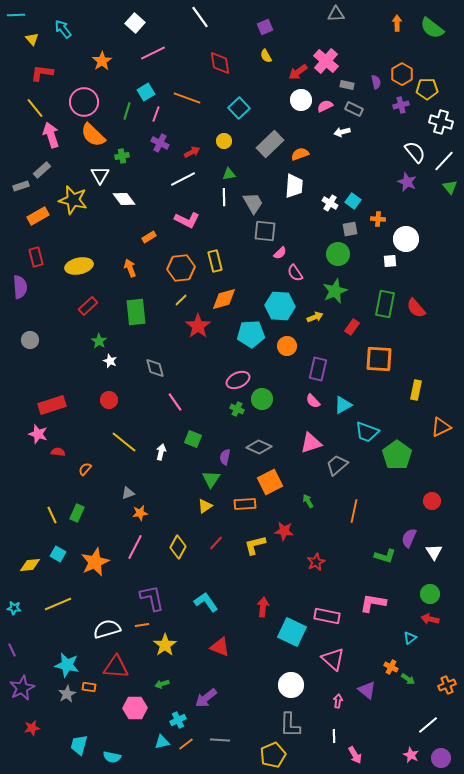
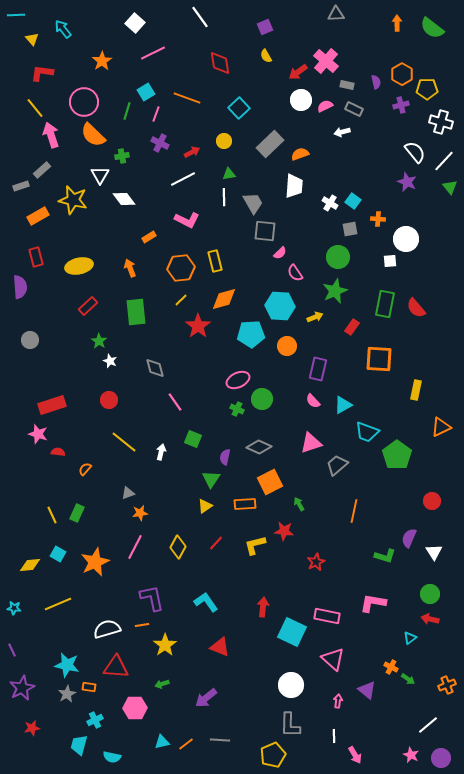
green circle at (338, 254): moved 3 px down
green arrow at (308, 501): moved 9 px left, 3 px down
cyan cross at (178, 720): moved 83 px left
